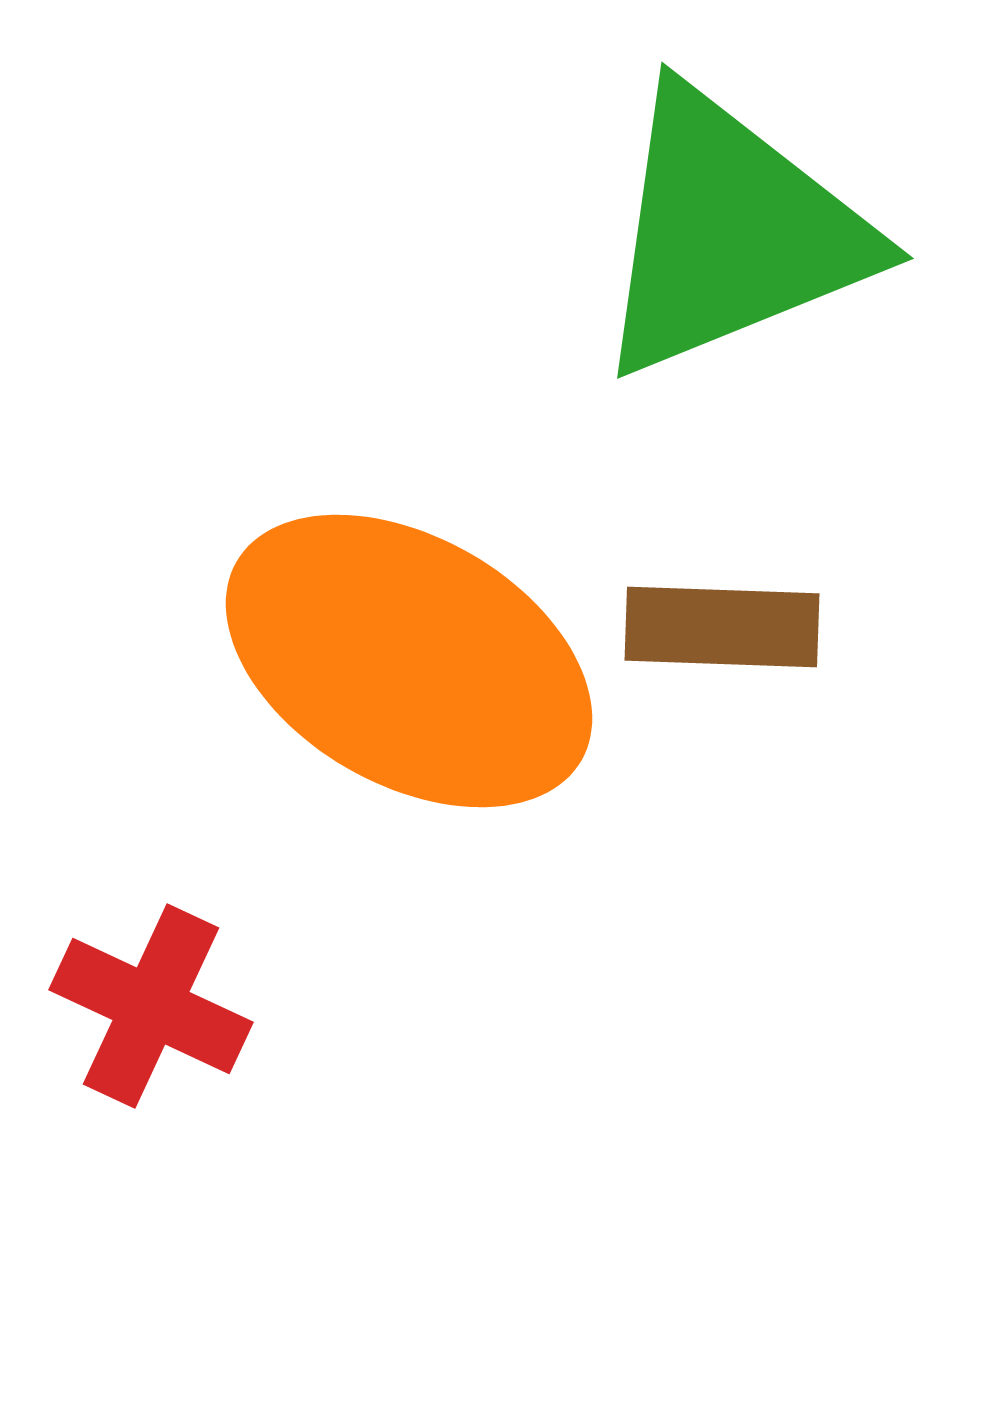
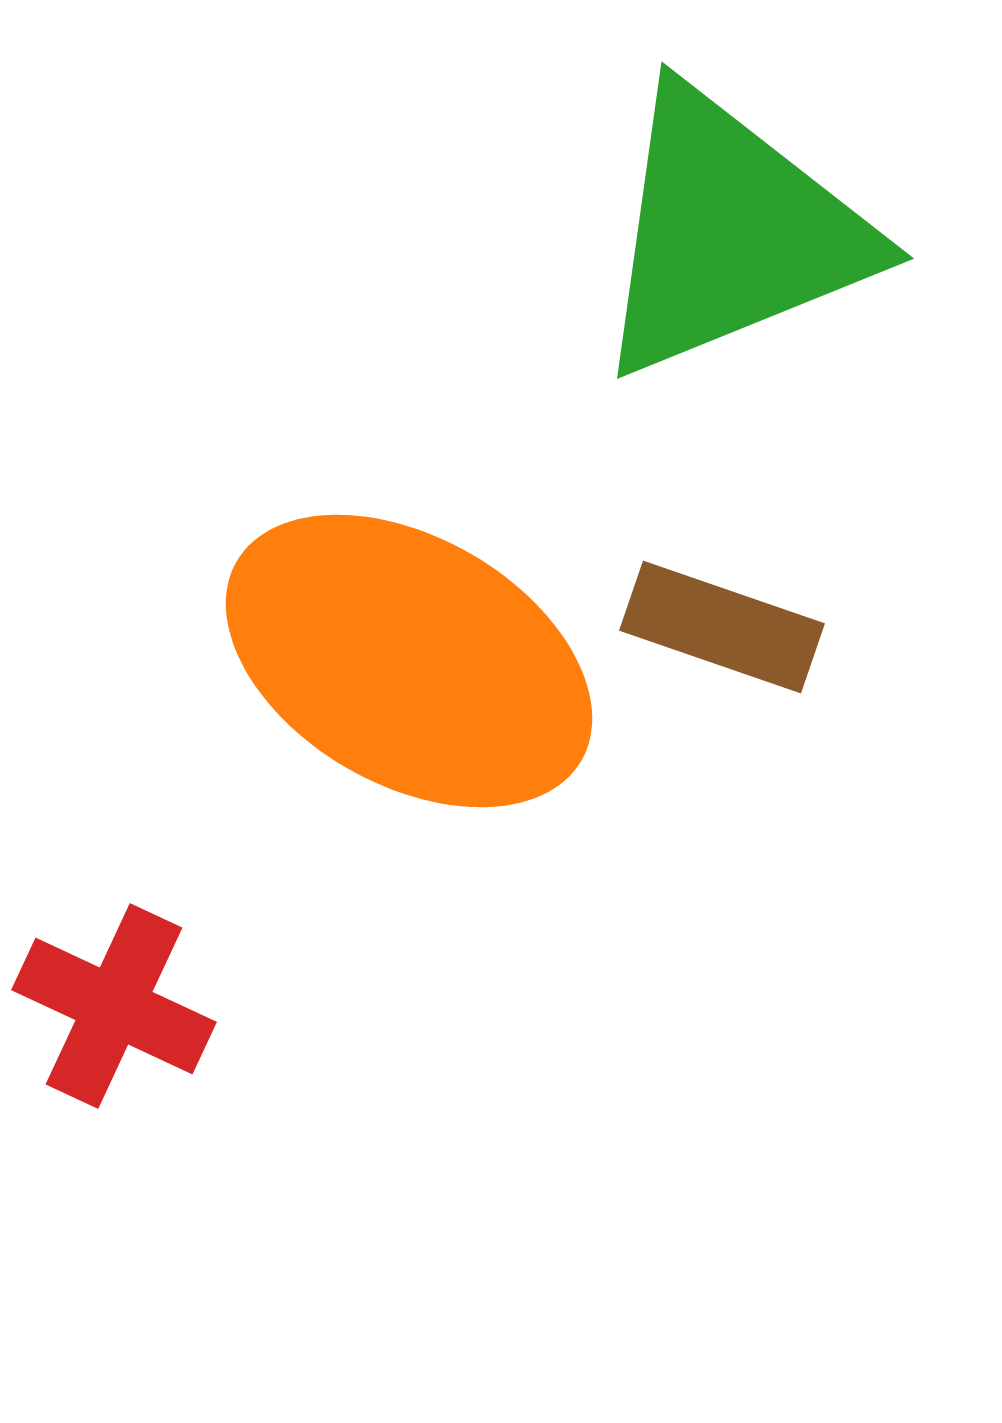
brown rectangle: rotated 17 degrees clockwise
red cross: moved 37 px left
